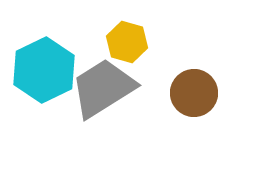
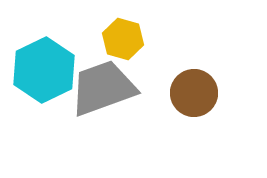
yellow hexagon: moved 4 px left, 3 px up
gray trapezoid: rotated 12 degrees clockwise
